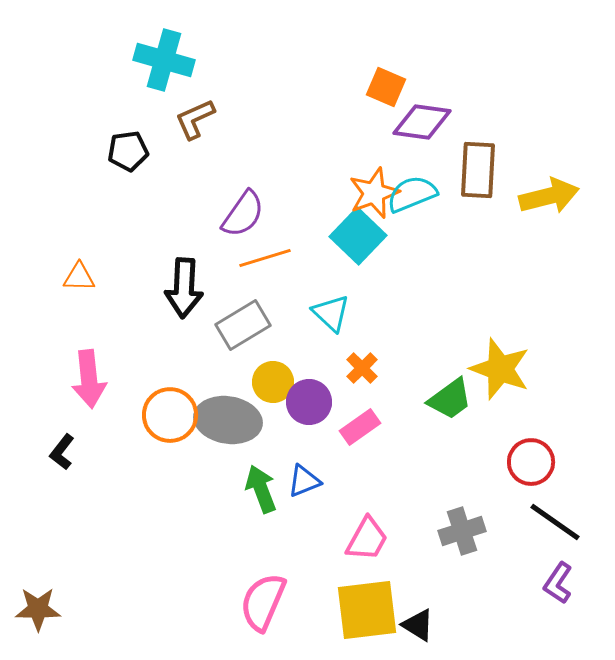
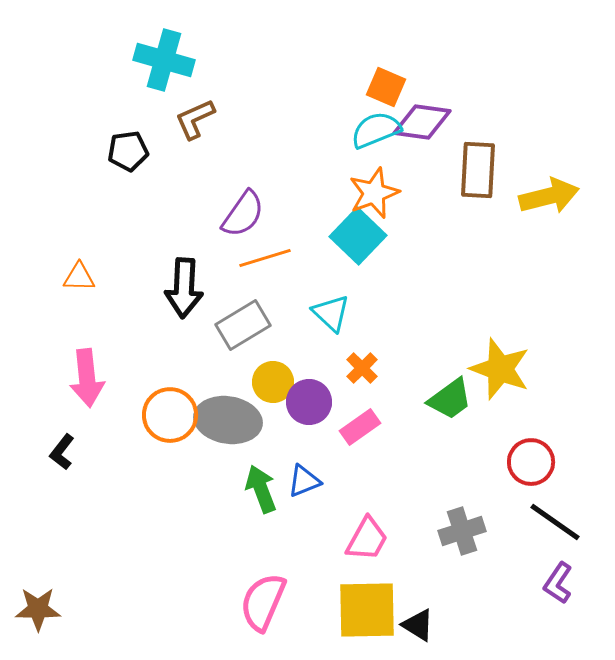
cyan semicircle: moved 36 px left, 64 px up
pink arrow: moved 2 px left, 1 px up
yellow square: rotated 6 degrees clockwise
